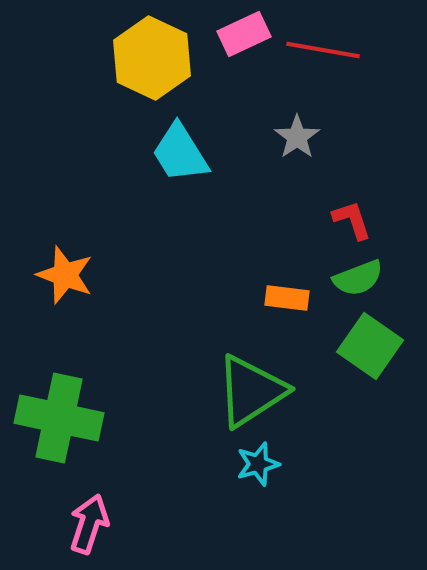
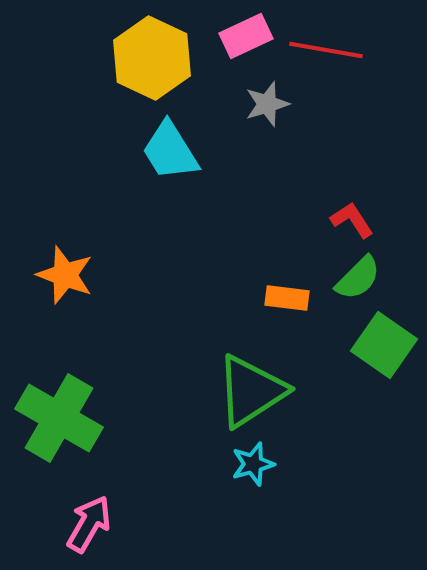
pink rectangle: moved 2 px right, 2 px down
red line: moved 3 px right
gray star: moved 30 px left, 33 px up; rotated 18 degrees clockwise
cyan trapezoid: moved 10 px left, 2 px up
red L-shape: rotated 15 degrees counterclockwise
green semicircle: rotated 24 degrees counterclockwise
green square: moved 14 px right, 1 px up
green cross: rotated 18 degrees clockwise
cyan star: moved 5 px left
pink arrow: rotated 12 degrees clockwise
